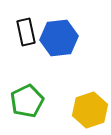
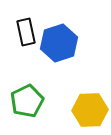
blue hexagon: moved 5 px down; rotated 12 degrees counterclockwise
yellow hexagon: rotated 16 degrees clockwise
